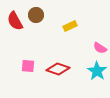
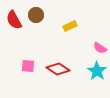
red semicircle: moved 1 px left, 1 px up
red diamond: rotated 15 degrees clockwise
